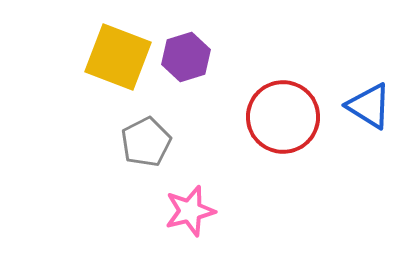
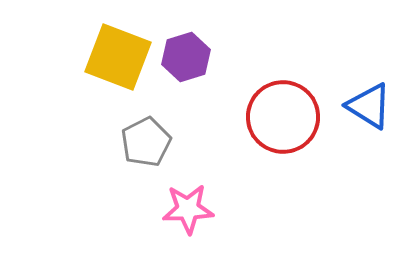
pink star: moved 2 px left, 2 px up; rotated 12 degrees clockwise
